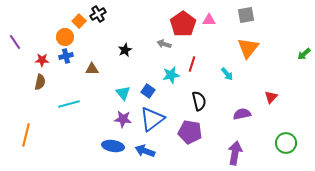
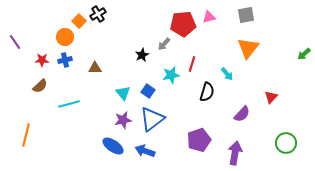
pink triangle: moved 3 px up; rotated 16 degrees counterclockwise
red pentagon: rotated 30 degrees clockwise
gray arrow: rotated 64 degrees counterclockwise
black star: moved 17 px right, 5 px down
blue cross: moved 1 px left, 4 px down
brown triangle: moved 3 px right, 1 px up
brown semicircle: moved 4 px down; rotated 35 degrees clockwise
black semicircle: moved 8 px right, 9 px up; rotated 30 degrees clockwise
purple semicircle: rotated 144 degrees clockwise
purple star: moved 1 px down; rotated 18 degrees counterclockwise
purple pentagon: moved 9 px right, 8 px down; rotated 30 degrees counterclockwise
blue ellipse: rotated 25 degrees clockwise
